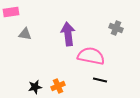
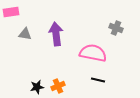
purple arrow: moved 12 px left
pink semicircle: moved 2 px right, 3 px up
black line: moved 2 px left
black star: moved 2 px right
